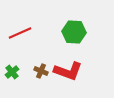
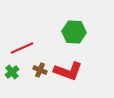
red line: moved 2 px right, 15 px down
brown cross: moved 1 px left, 1 px up
